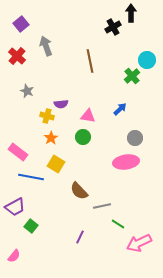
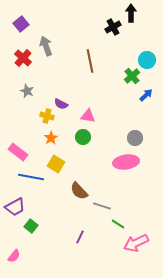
red cross: moved 6 px right, 2 px down
purple semicircle: rotated 32 degrees clockwise
blue arrow: moved 26 px right, 14 px up
gray line: rotated 30 degrees clockwise
pink arrow: moved 3 px left
